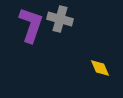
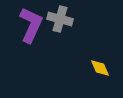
purple L-shape: rotated 6 degrees clockwise
